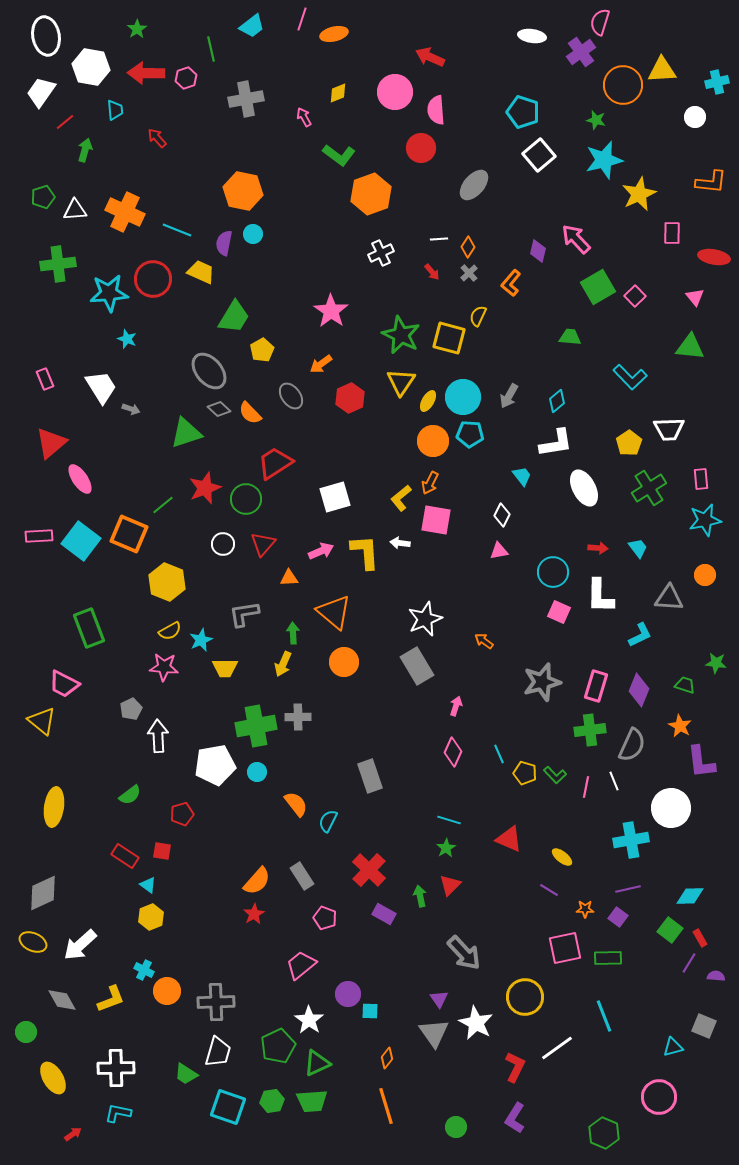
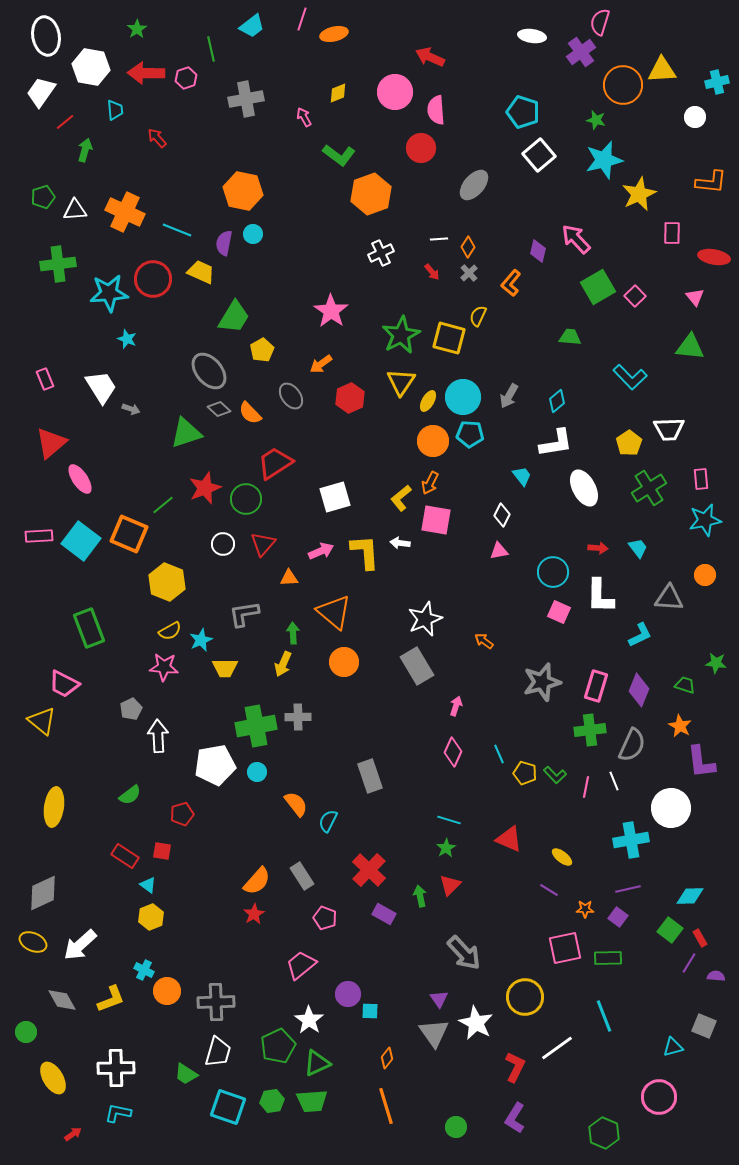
green star at (401, 335): rotated 18 degrees clockwise
